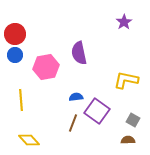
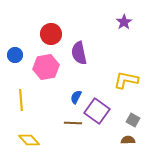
red circle: moved 36 px right
blue semicircle: rotated 56 degrees counterclockwise
brown line: rotated 72 degrees clockwise
